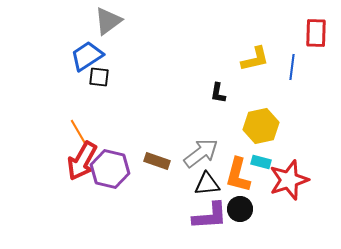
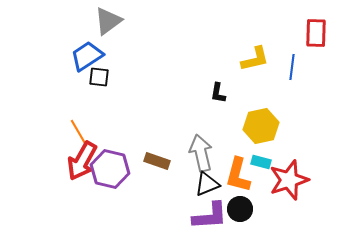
gray arrow: rotated 66 degrees counterclockwise
black triangle: rotated 16 degrees counterclockwise
